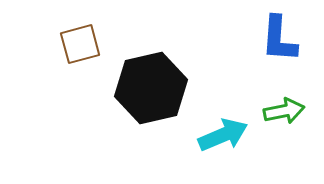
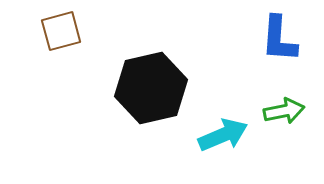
brown square: moved 19 px left, 13 px up
